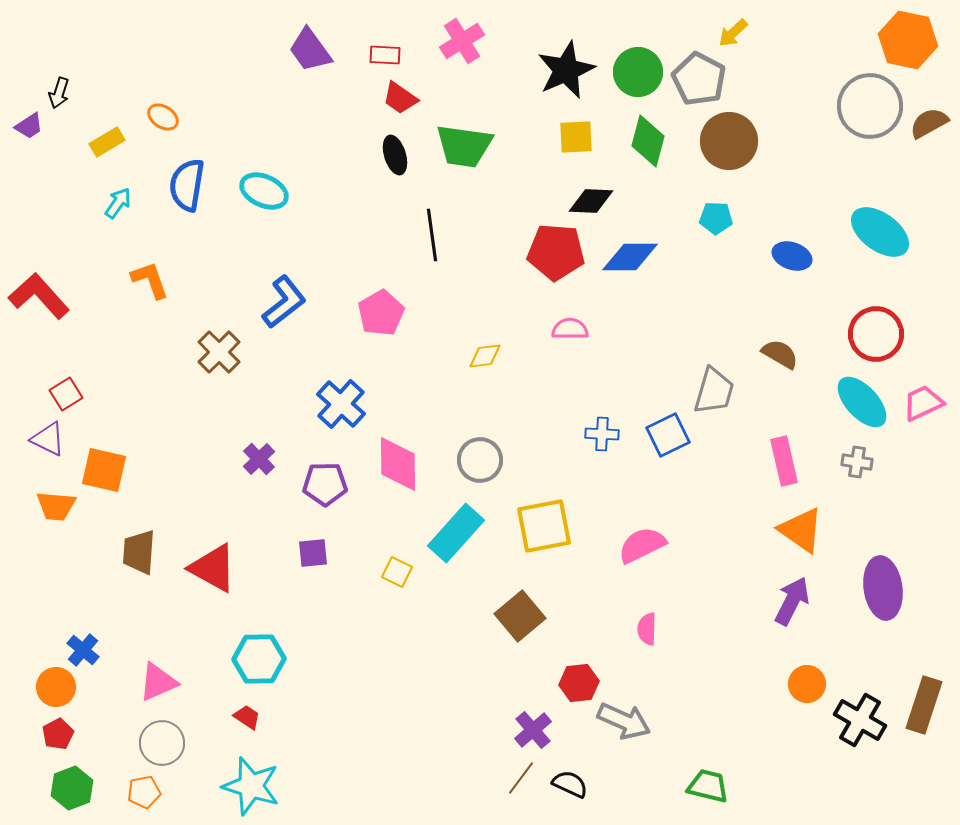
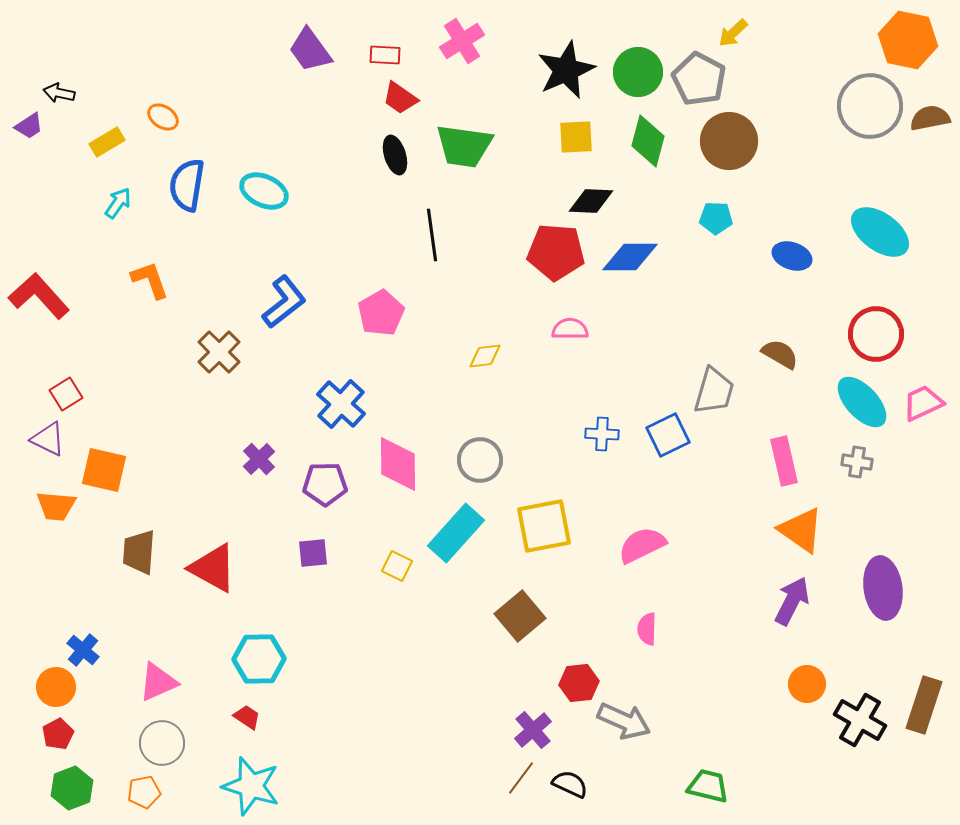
black arrow at (59, 93): rotated 84 degrees clockwise
brown semicircle at (929, 123): moved 1 px right, 5 px up; rotated 18 degrees clockwise
yellow square at (397, 572): moved 6 px up
